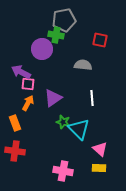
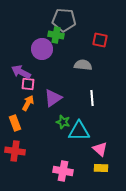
gray pentagon: rotated 15 degrees clockwise
cyan triangle: moved 2 px down; rotated 45 degrees counterclockwise
yellow rectangle: moved 2 px right
